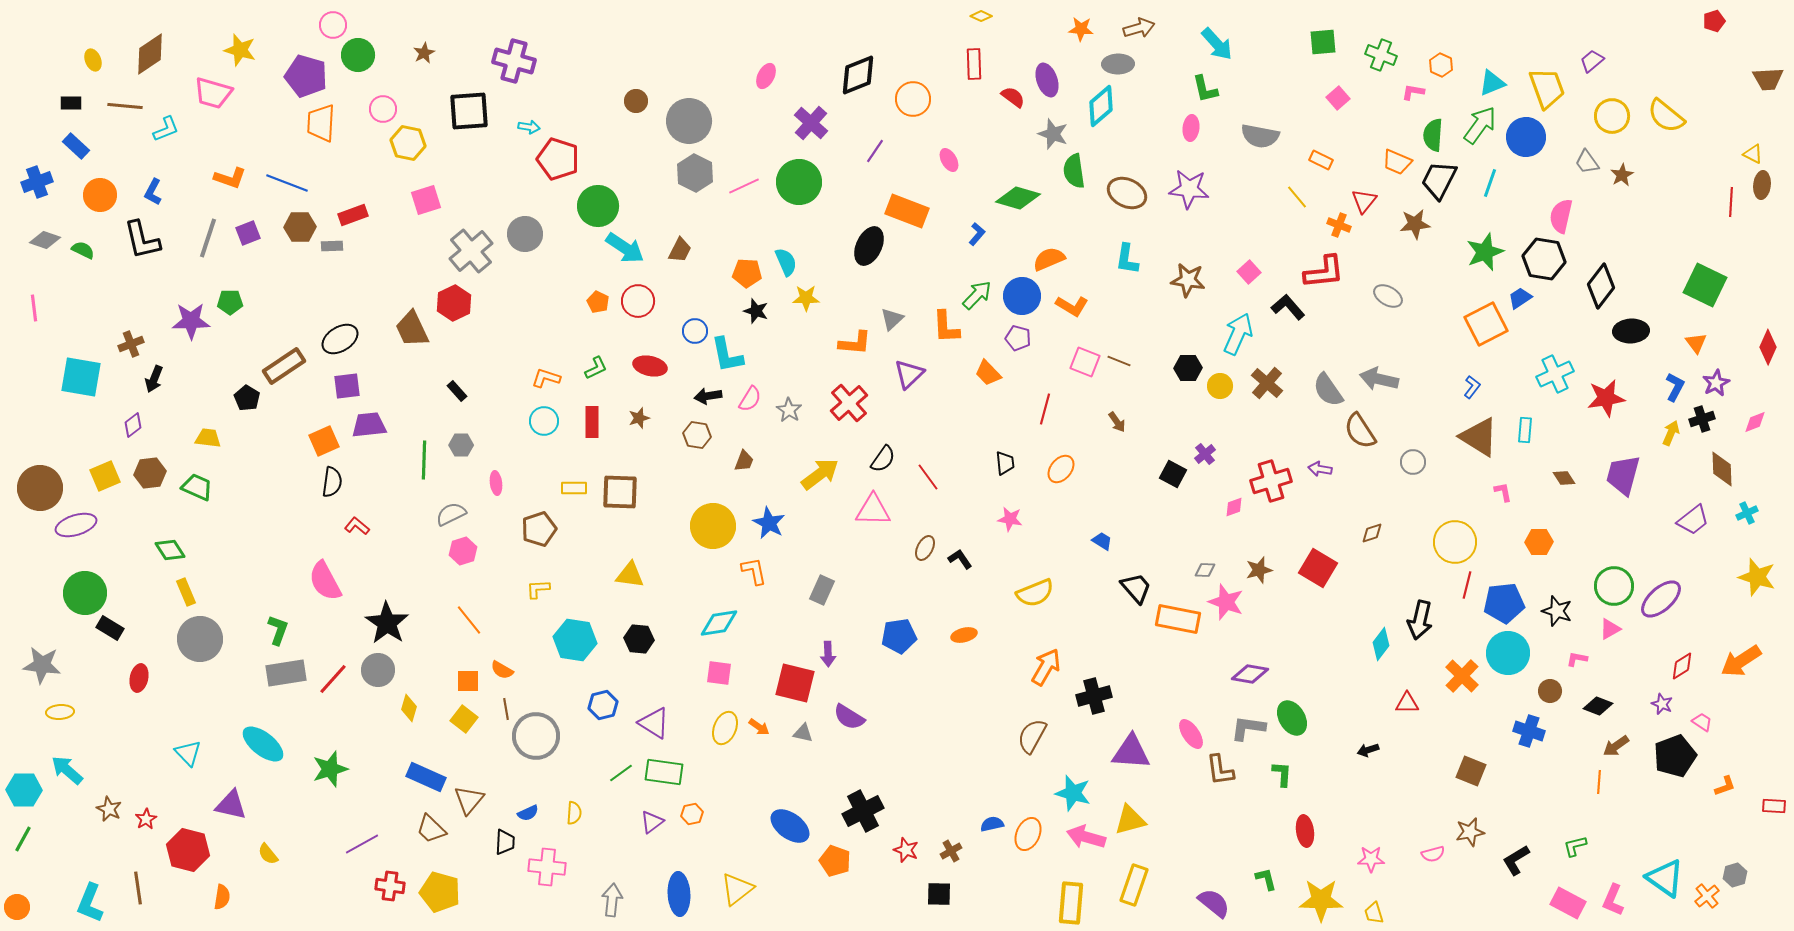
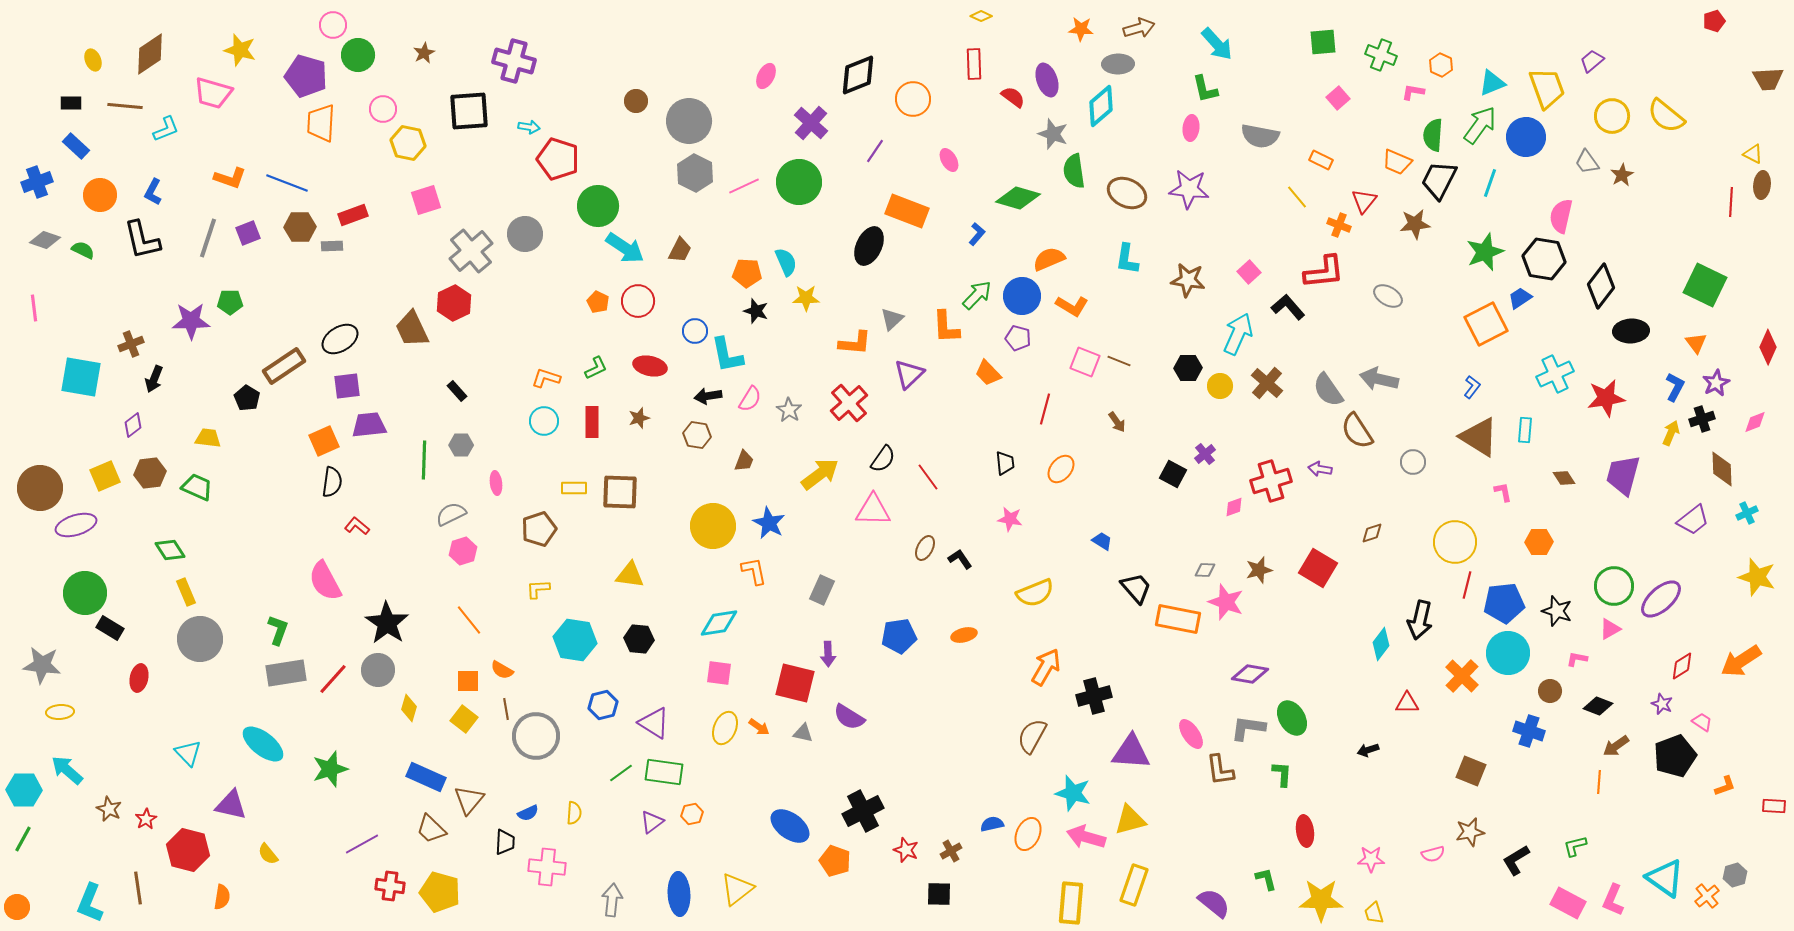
brown semicircle at (1360, 431): moved 3 px left
